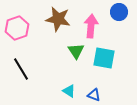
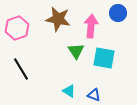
blue circle: moved 1 px left, 1 px down
